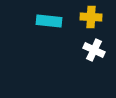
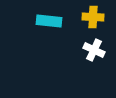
yellow cross: moved 2 px right
